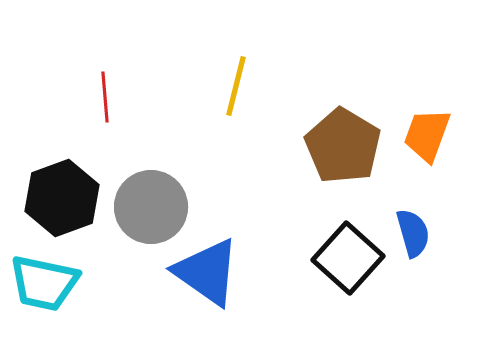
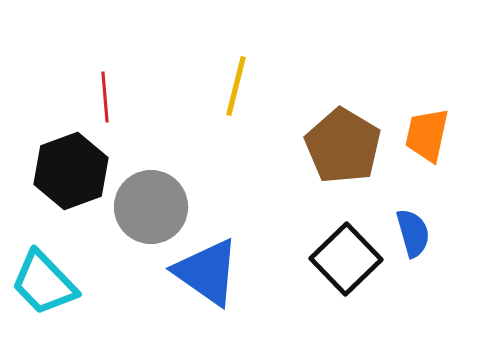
orange trapezoid: rotated 8 degrees counterclockwise
black hexagon: moved 9 px right, 27 px up
black square: moved 2 px left, 1 px down; rotated 4 degrees clockwise
cyan trapezoid: rotated 34 degrees clockwise
